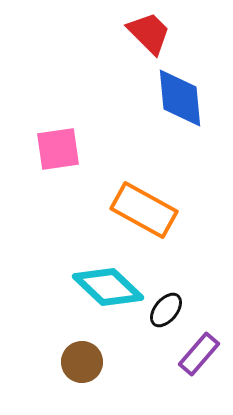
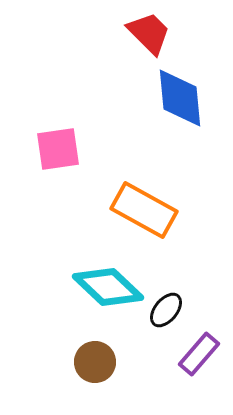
brown circle: moved 13 px right
